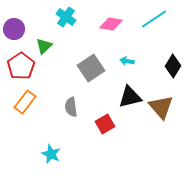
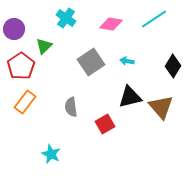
cyan cross: moved 1 px down
gray square: moved 6 px up
